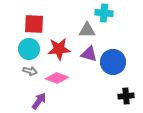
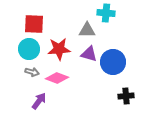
cyan cross: moved 2 px right
gray arrow: moved 2 px right, 1 px down
